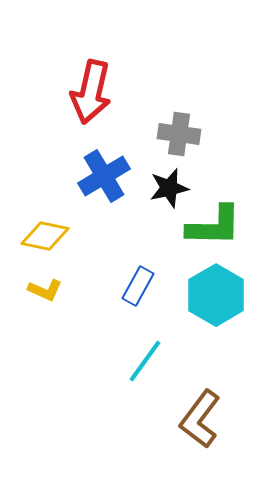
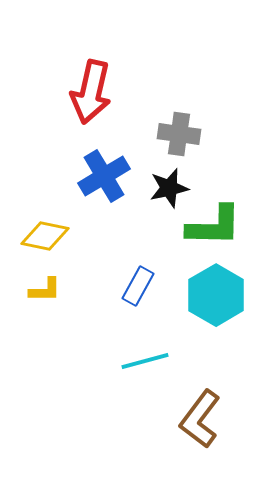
yellow L-shape: rotated 24 degrees counterclockwise
cyan line: rotated 39 degrees clockwise
